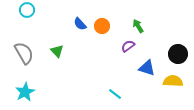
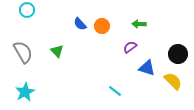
green arrow: moved 1 px right, 2 px up; rotated 56 degrees counterclockwise
purple semicircle: moved 2 px right, 1 px down
gray semicircle: moved 1 px left, 1 px up
yellow semicircle: rotated 42 degrees clockwise
cyan line: moved 3 px up
